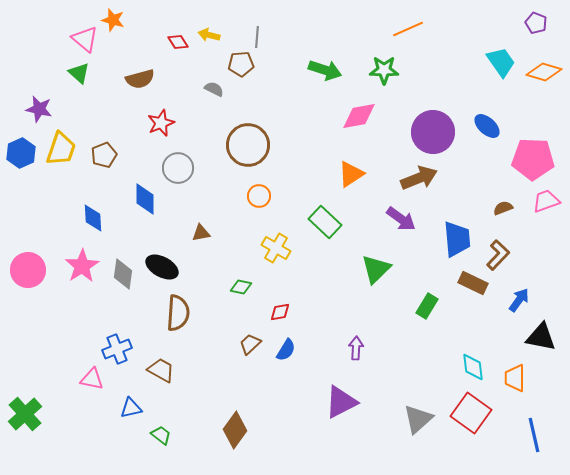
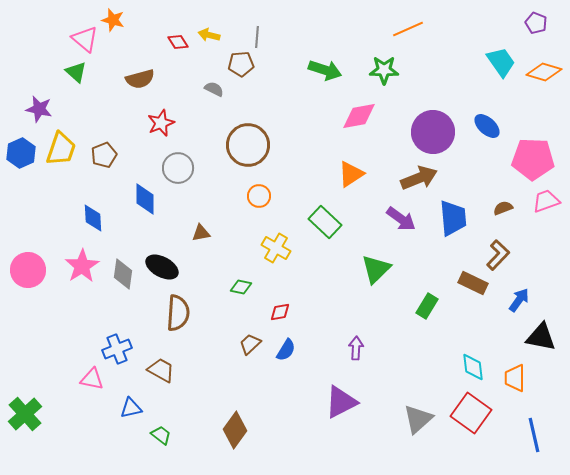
green triangle at (79, 73): moved 3 px left, 1 px up
blue trapezoid at (457, 239): moved 4 px left, 21 px up
